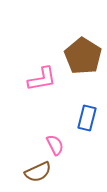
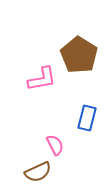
brown pentagon: moved 4 px left, 1 px up
